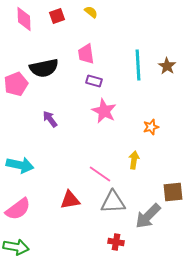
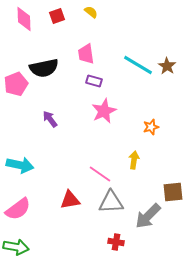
cyan line: rotated 56 degrees counterclockwise
pink star: rotated 20 degrees clockwise
gray triangle: moved 2 px left
